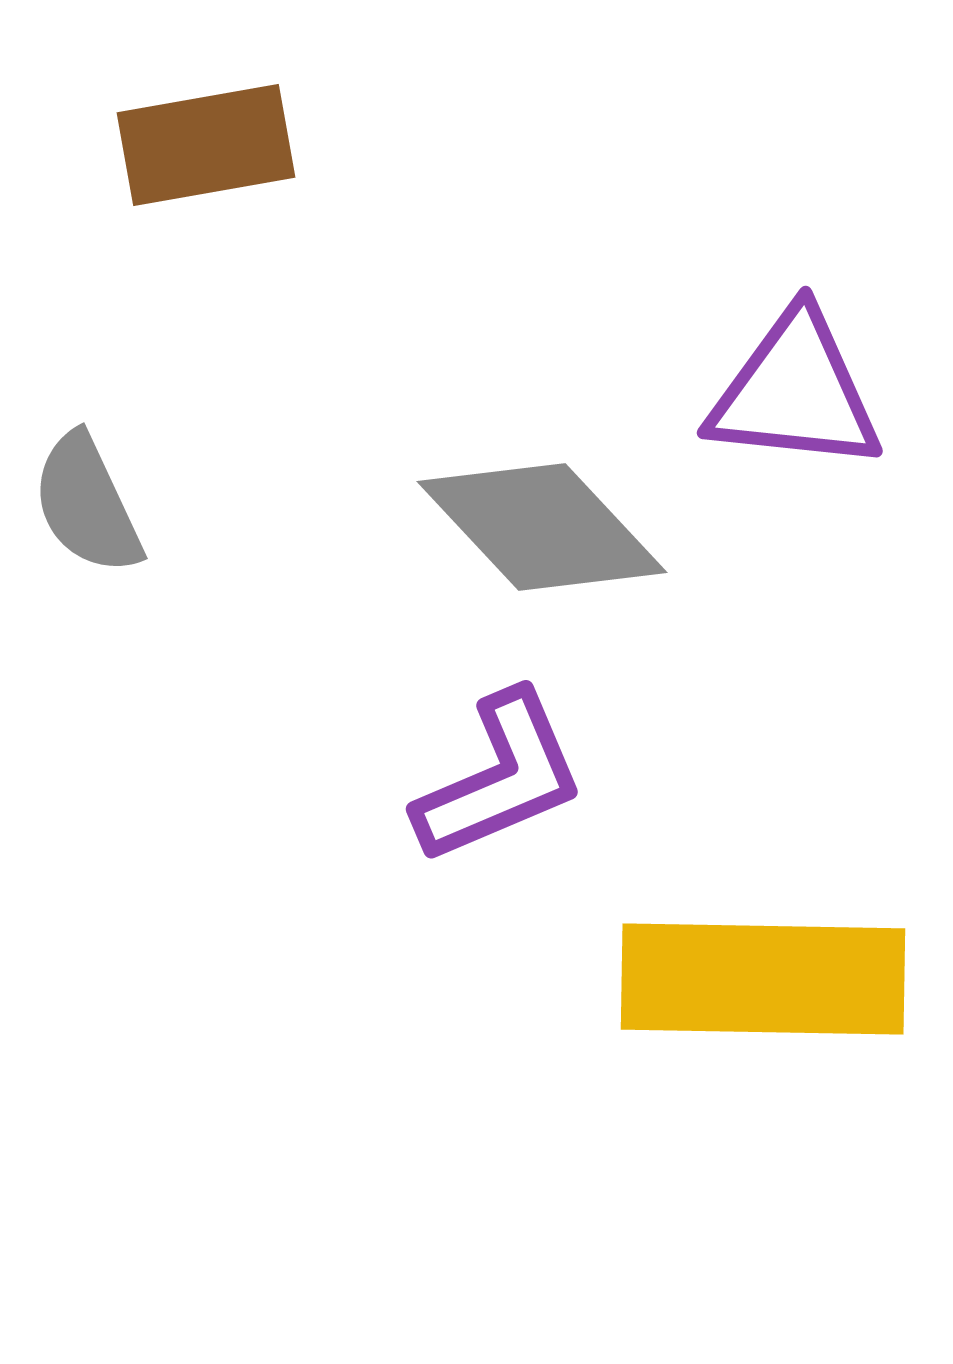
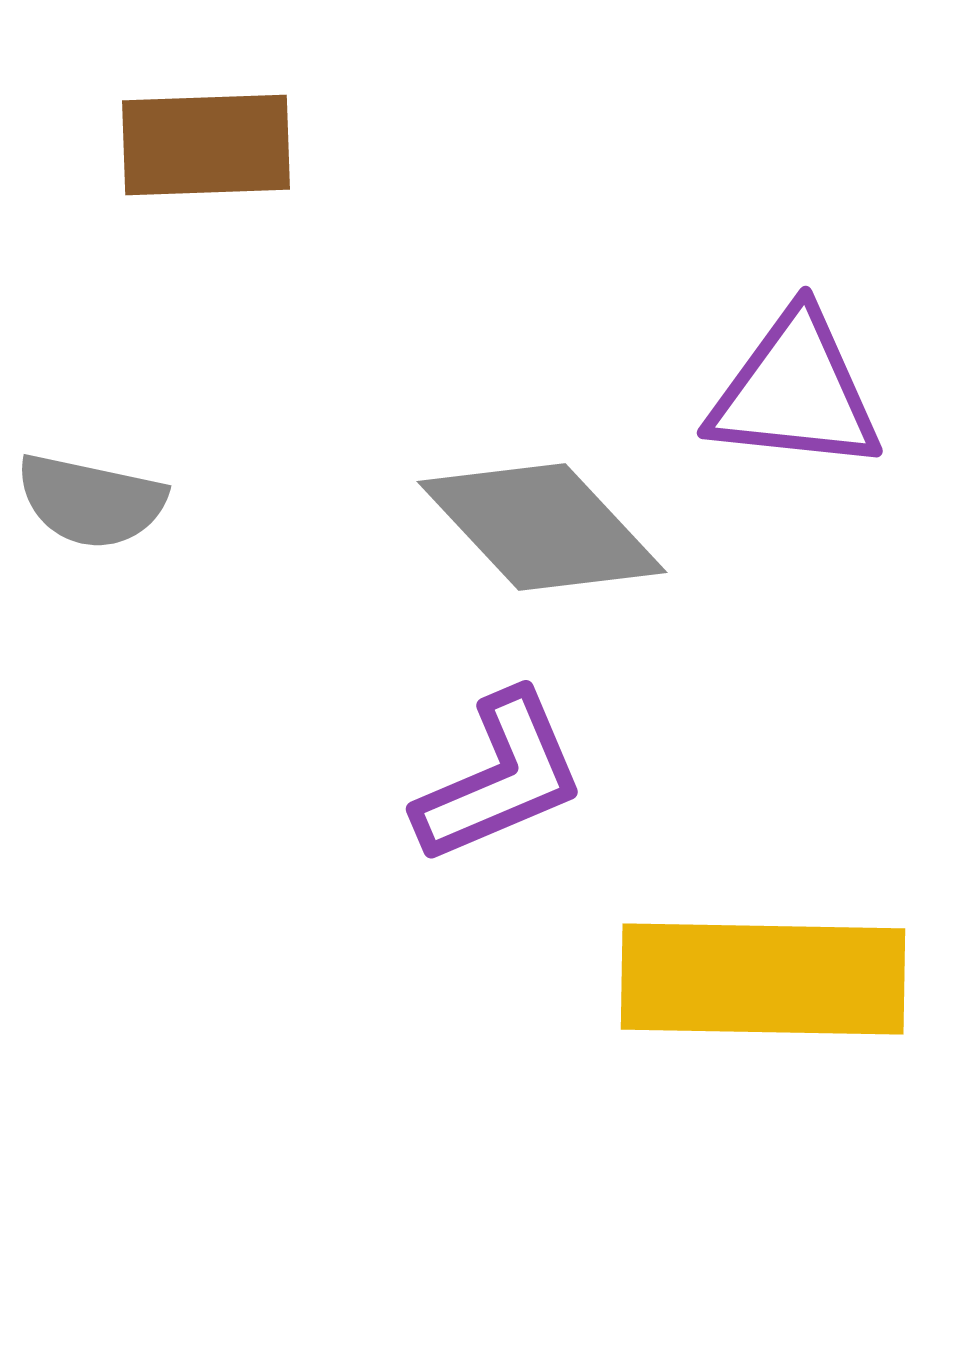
brown rectangle: rotated 8 degrees clockwise
gray semicircle: moved 4 px right, 3 px up; rotated 53 degrees counterclockwise
